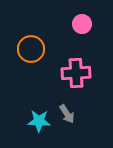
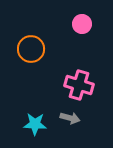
pink cross: moved 3 px right, 12 px down; rotated 20 degrees clockwise
gray arrow: moved 3 px right, 4 px down; rotated 42 degrees counterclockwise
cyan star: moved 4 px left, 3 px down
